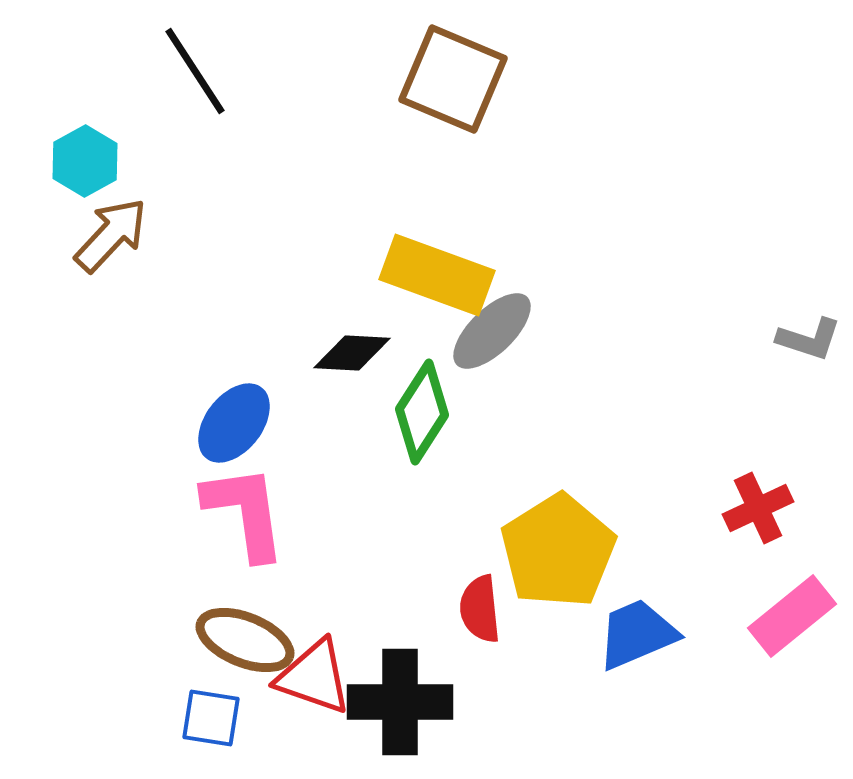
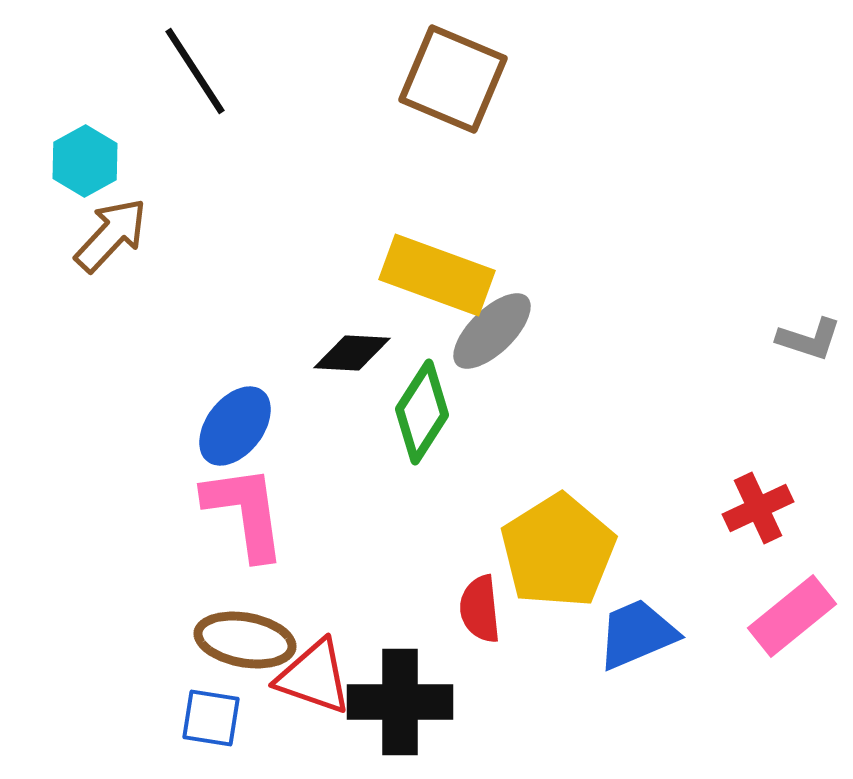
blue ellipse: moved 1 px right, 3 px down
brown ellipse: rotated 12 degrees counterclockwise
